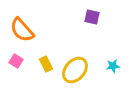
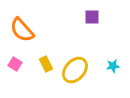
purple square: rotated 14 degrees counterclockwise
pink square: moved 1 px left, 3 px down
